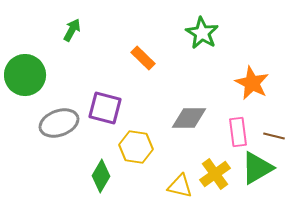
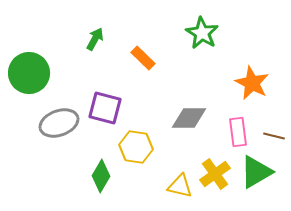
green arrow: moved 23 px right, 9 px down
green circle: moved 4 px right, 2 px up
green triangle: moved 1 px left, 4 px down
